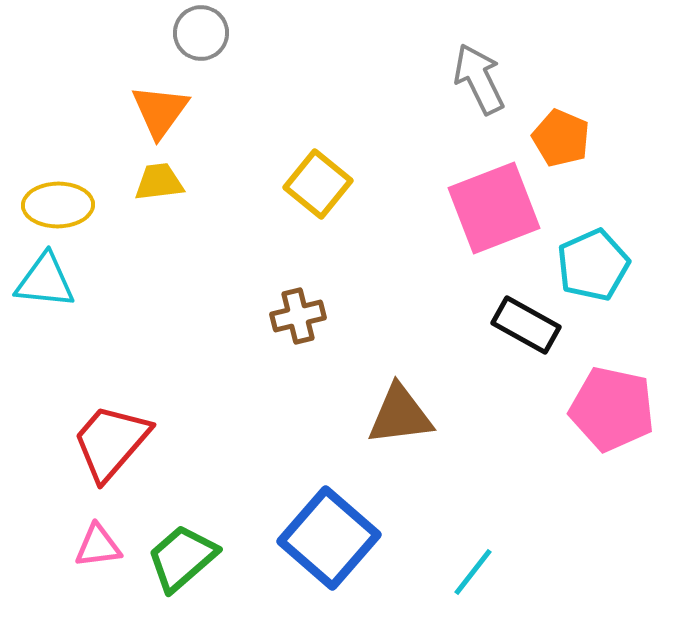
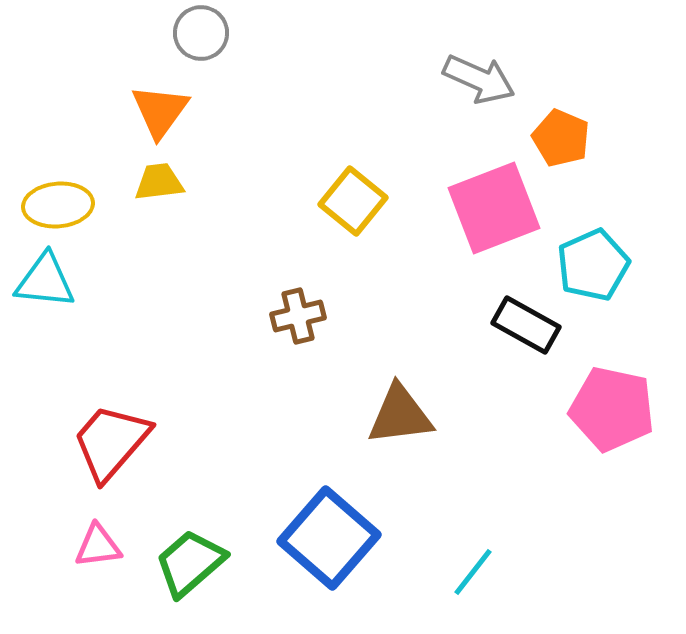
gray arrow: rotated 140 degrees clockwise
yellow square: moved 35 px right, 17 px down
yellow ellipse: rotated 4 degrees counterclockwise
green trapezoid: moved 8 px right, 5 px down
